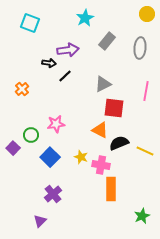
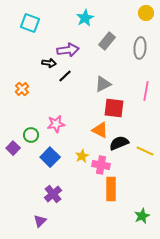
yellow circle: moved 1 px left, 1 px up
yellow star: moved 1 px right, 1 px up; rotated 24 degrees clockwise
